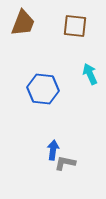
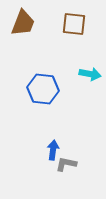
brown square: moved 1 px left, 2 px up
cyan arrow: rotated 125 degrees clockwise
gray L-shape: moved 1 px right, 1 px down
